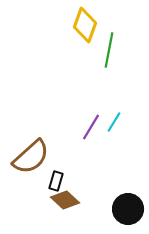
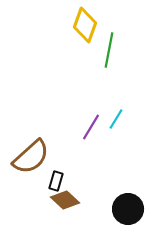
cyan line: moved 2 px right, 3 px up
